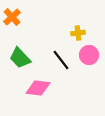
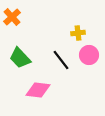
pink diamond: moved 2 px down
